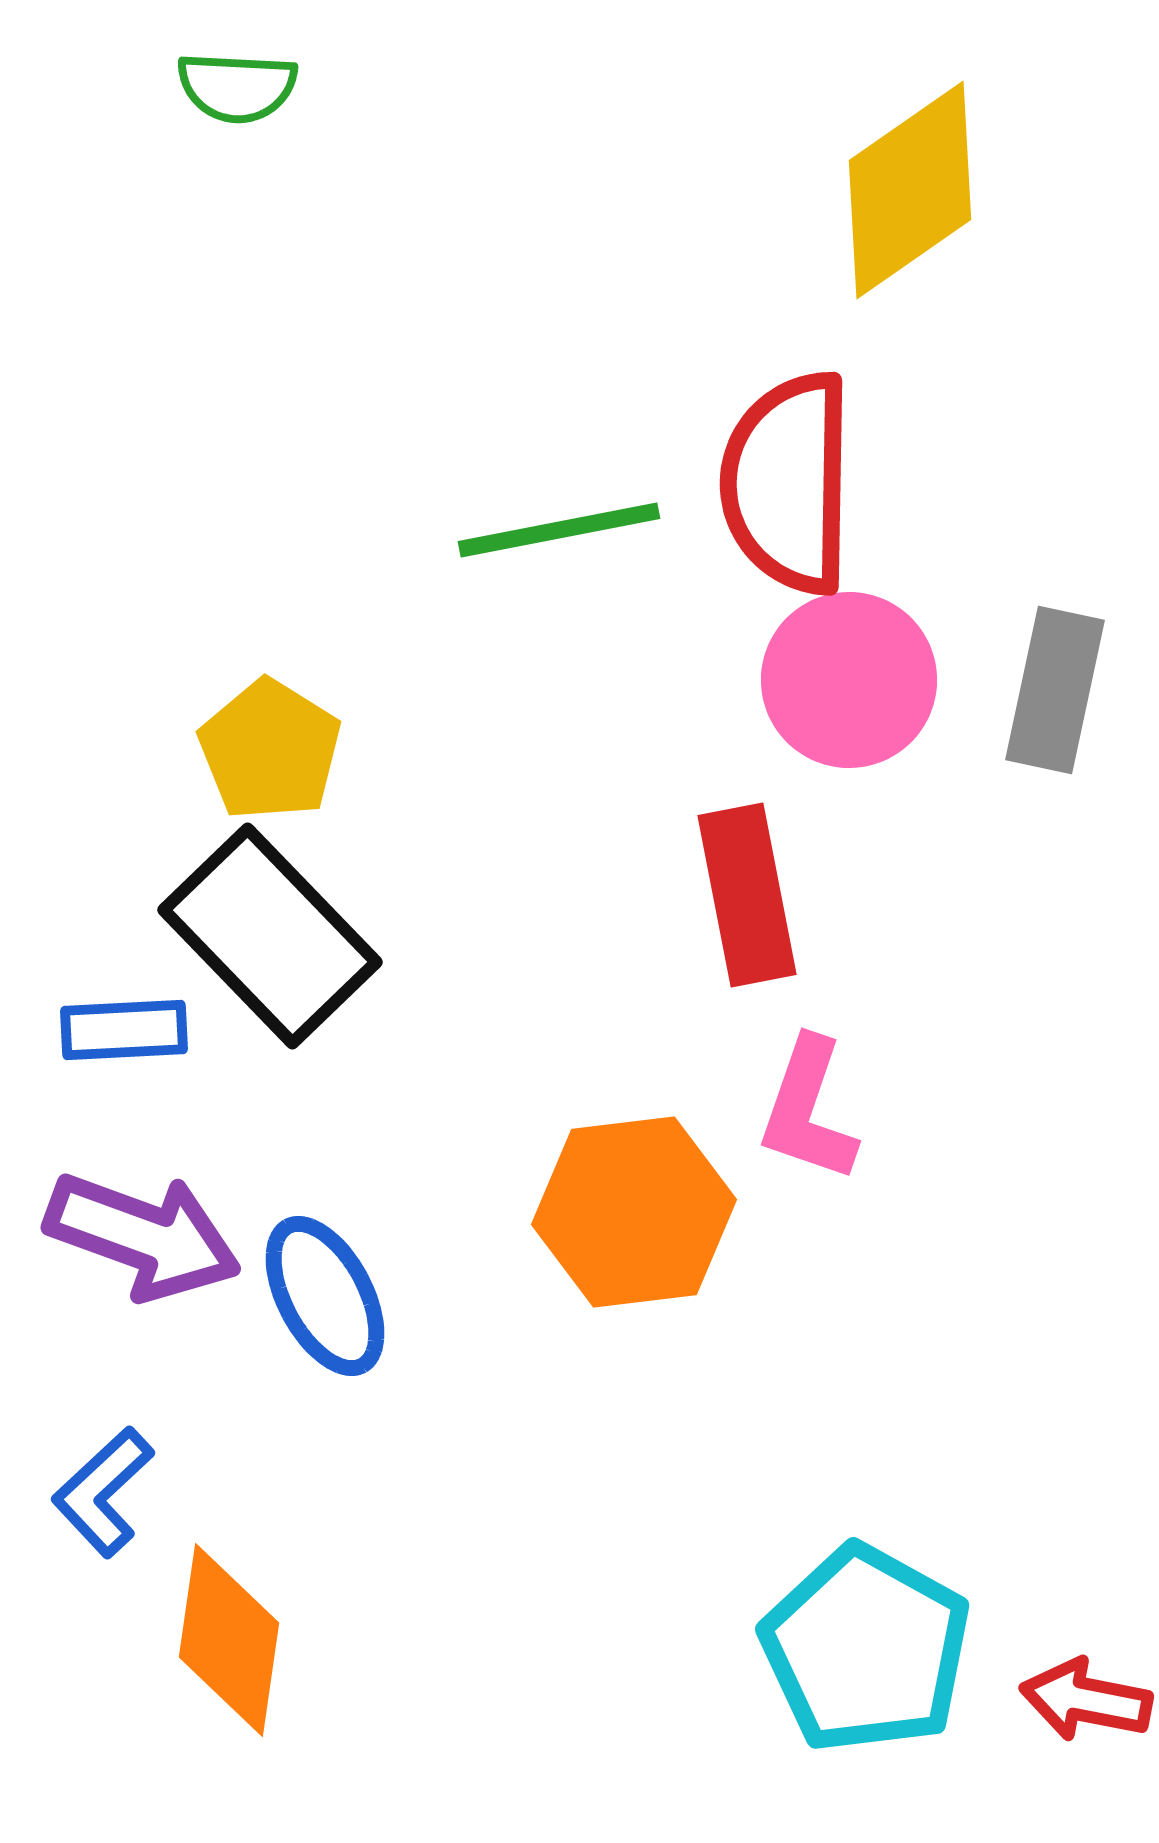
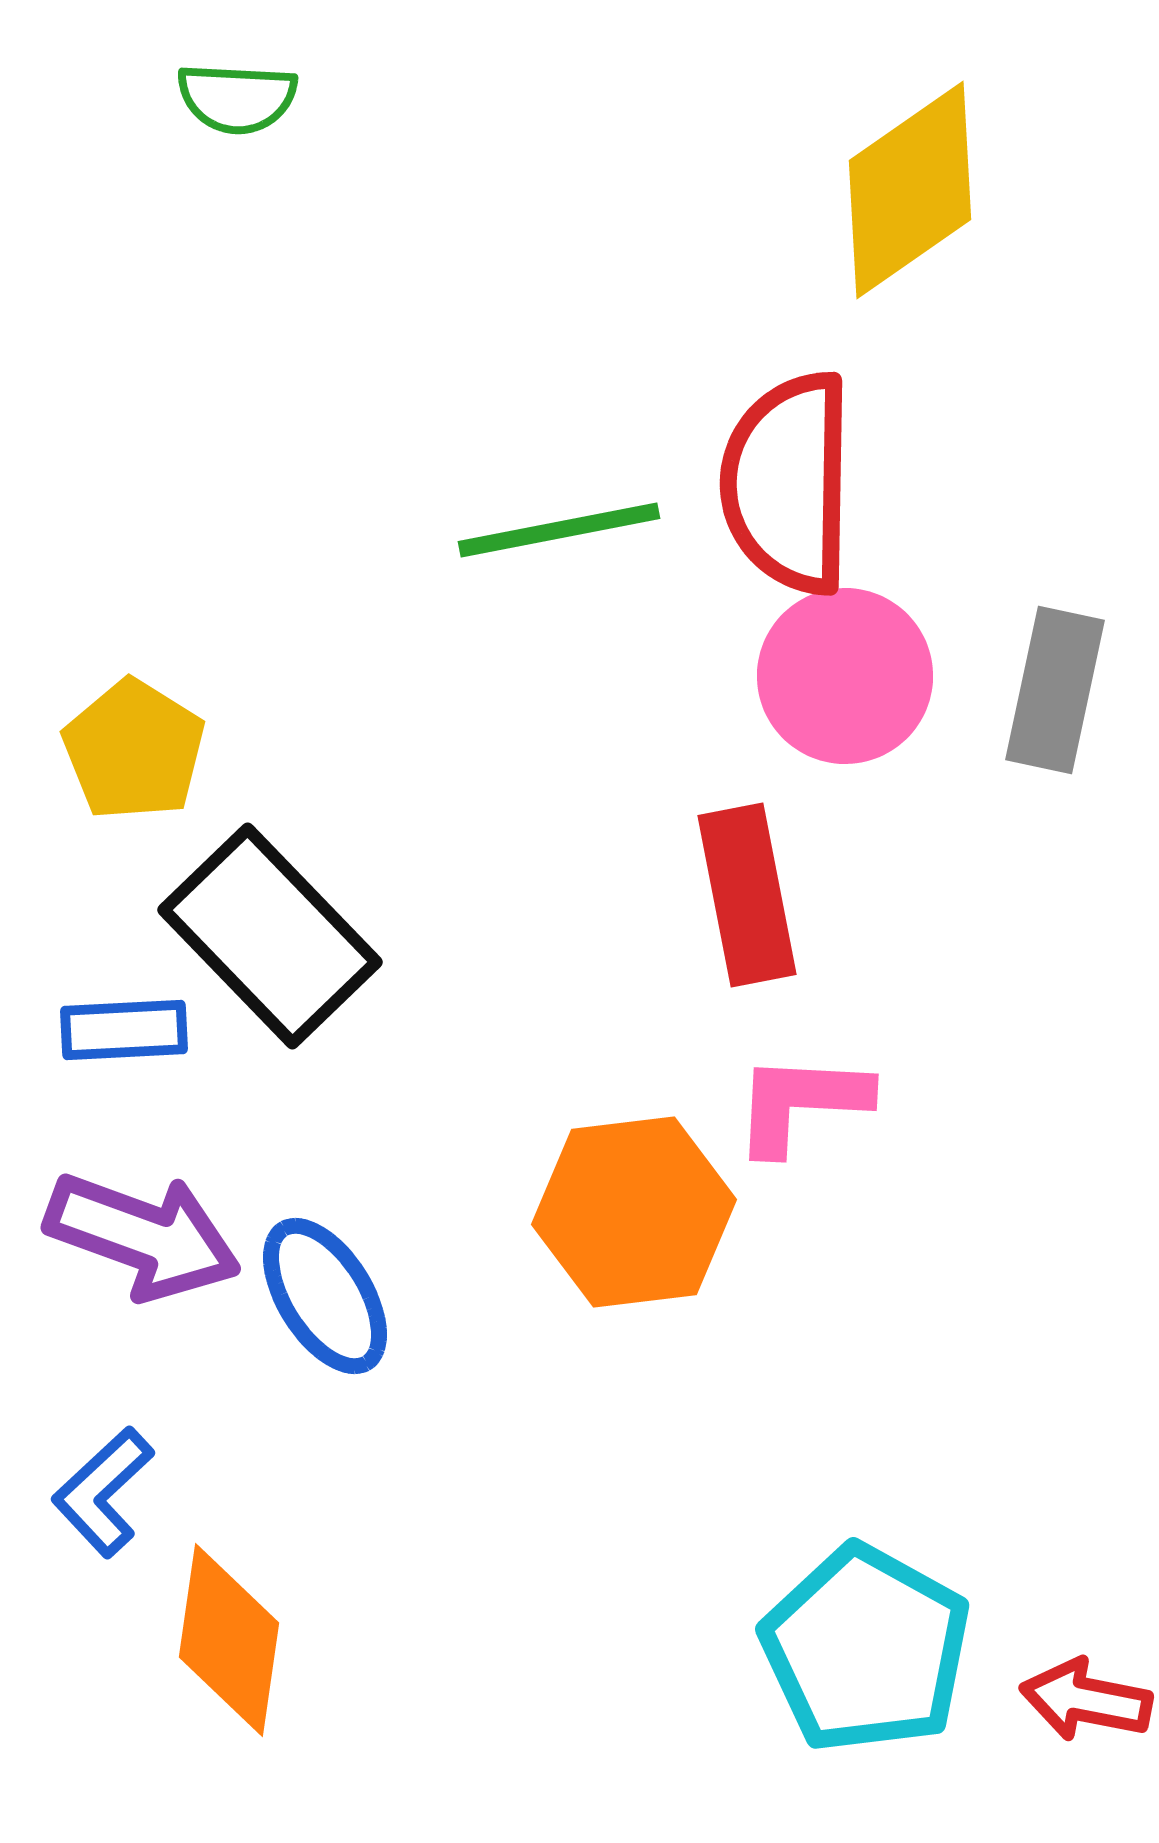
green semicircle: moved 11 px down
pink circle: moved 4 px left, 4 px up
yellow pentagon: moved 136 px left
pink L-shape: moved 7 px left, 7 px up; rotated 74 degrees clockwise
blue ellipse: rotated 4 degrees counterclockwise
